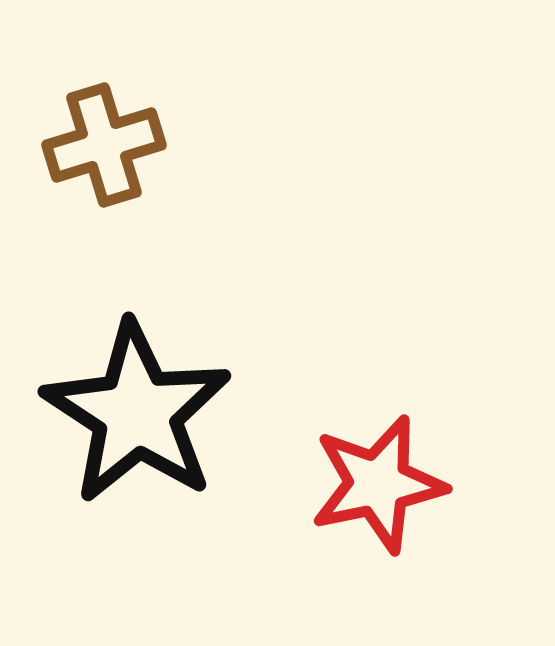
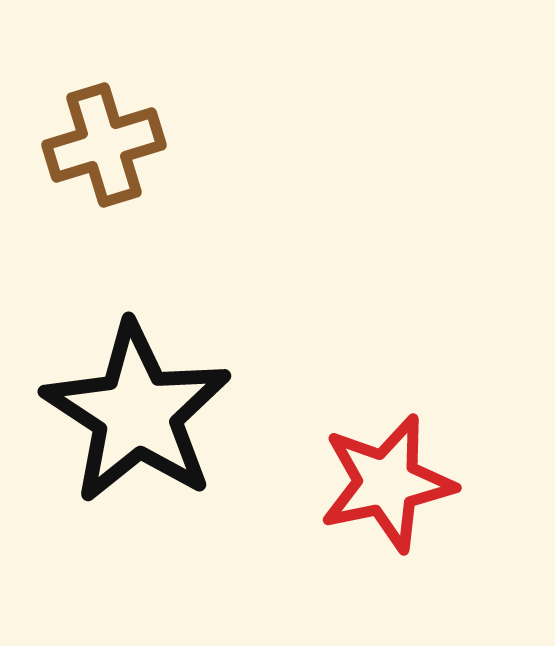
red star: moved 9 px right, 1 px up
